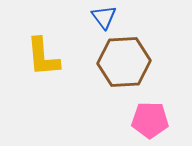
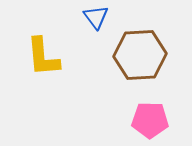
blue triangle: moved 8 px left
brown hexagon: moved 16 px right, 7 px up
